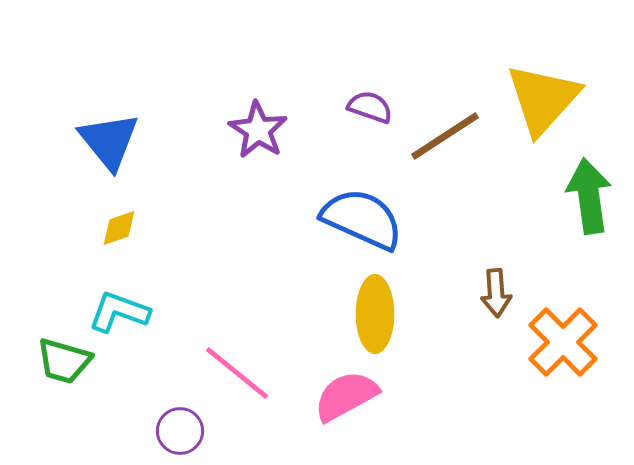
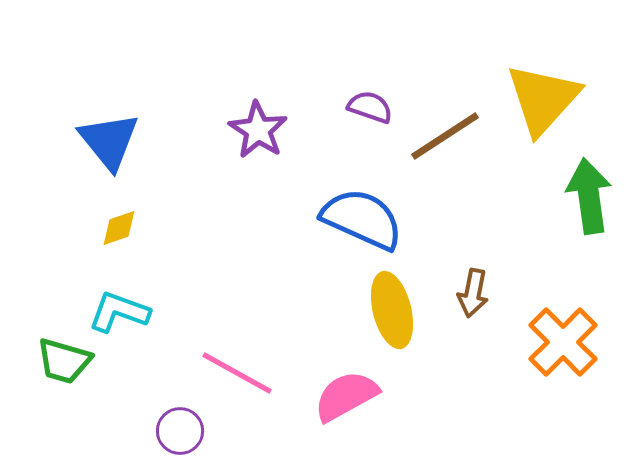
brown arrow: moved 23 px left; rotated 15 degrees clockwise
yellow ellipse: moved 17 px right, 4 px up; rotated 14 degrees counterclockwise
pink line: rotated 10 degrees counterclockwise
